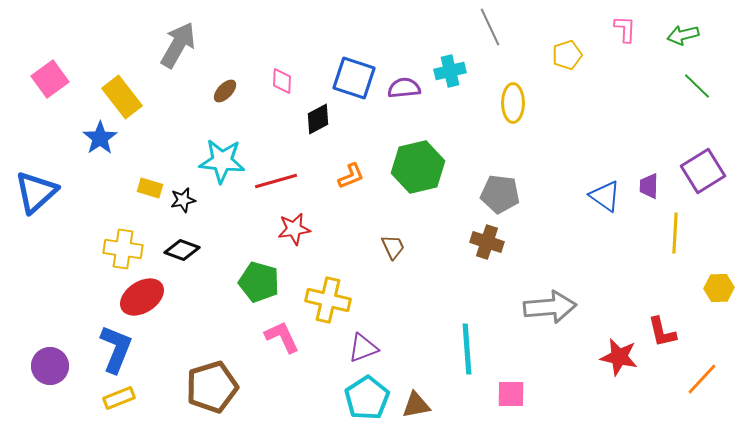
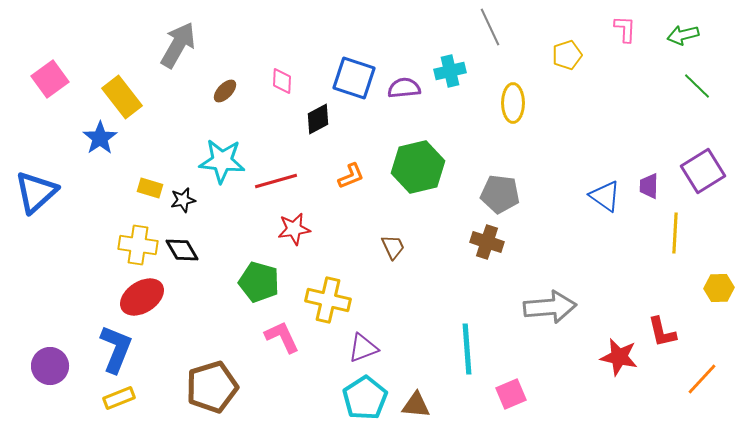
yellow cross at (123, 249): moved 15 px right, 4 px up
black diamond at (182, 250): rotated 40 degrees clockwise
pink square at (511, 394): rotated 24 degrees counterclockwise
cyan pentagon at (367, 398): moved 2 px left
brown triangle at (416, 405): rotated 16 degrees clockwise
